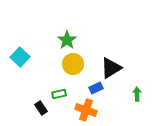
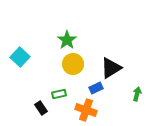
green arrow: rotated 16 degrees clockwise
